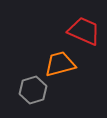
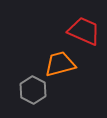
gray hexagon: rotated 16 degrees counterclockwise
